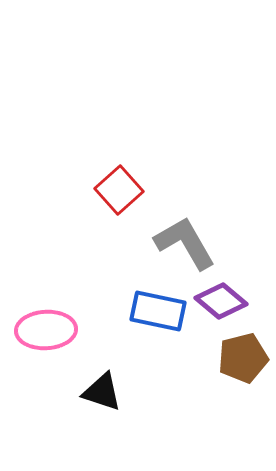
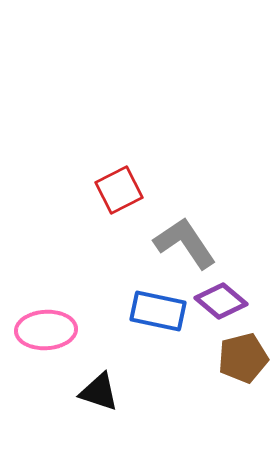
red square: rotated 15 degrees clockwise
gray L-shape: rotated 4 degrees counterclockwise
black triangle: moved 3 px left
